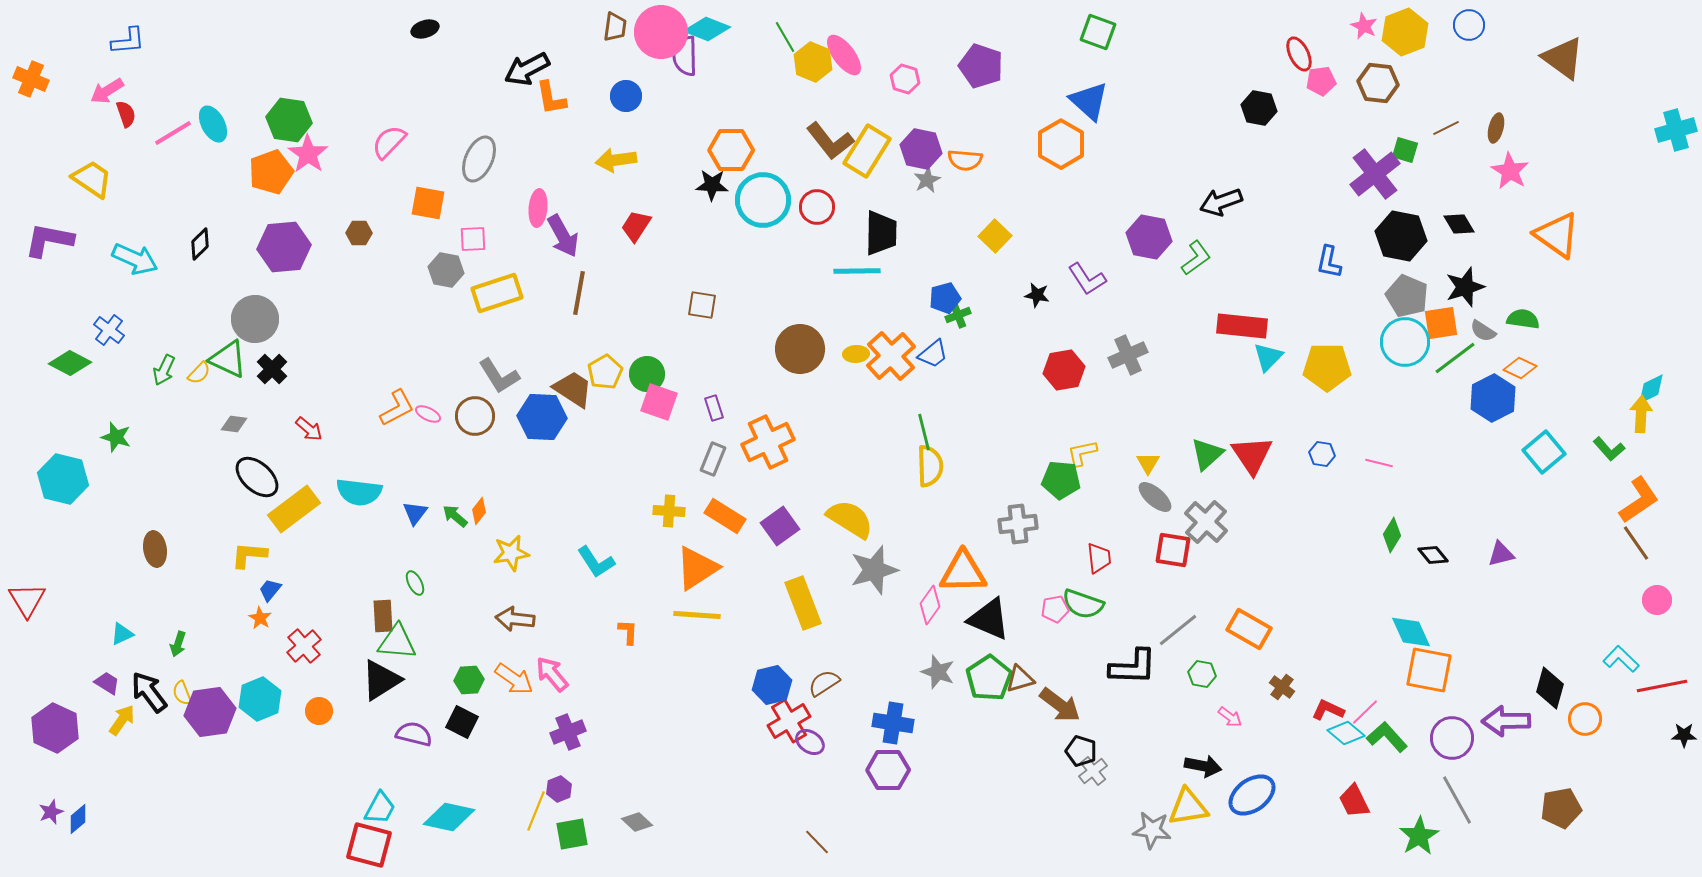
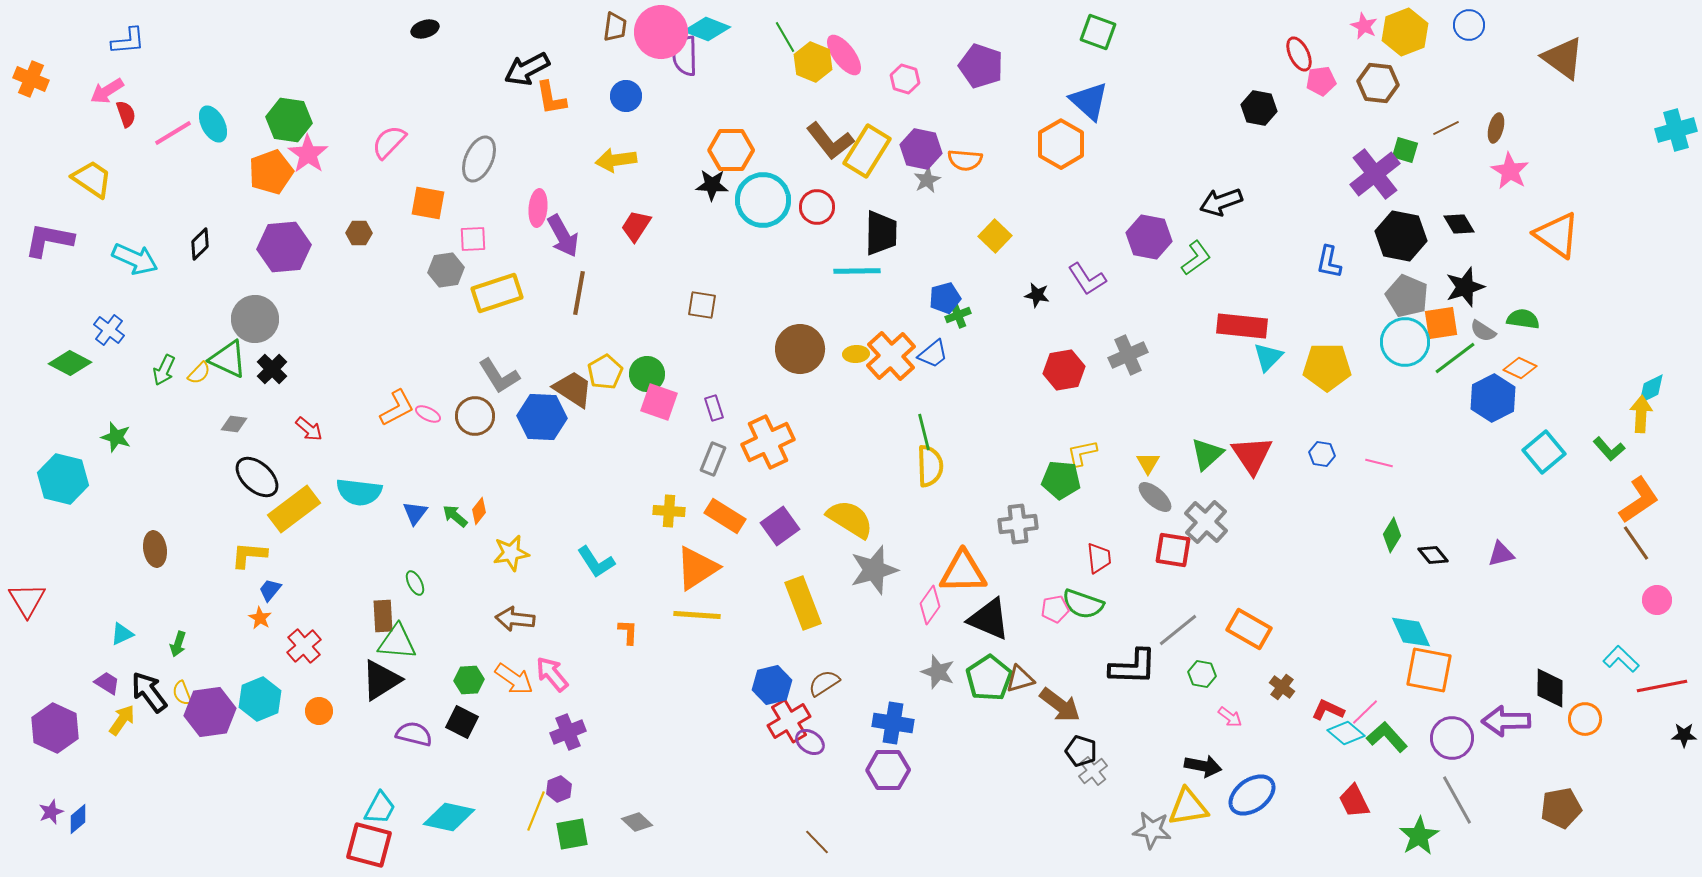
gray hexagon at (446, 270): rotated 20 degrees counterclockwise
black diamond at (1550, 688): rotated 15 degrees counterclockwise
